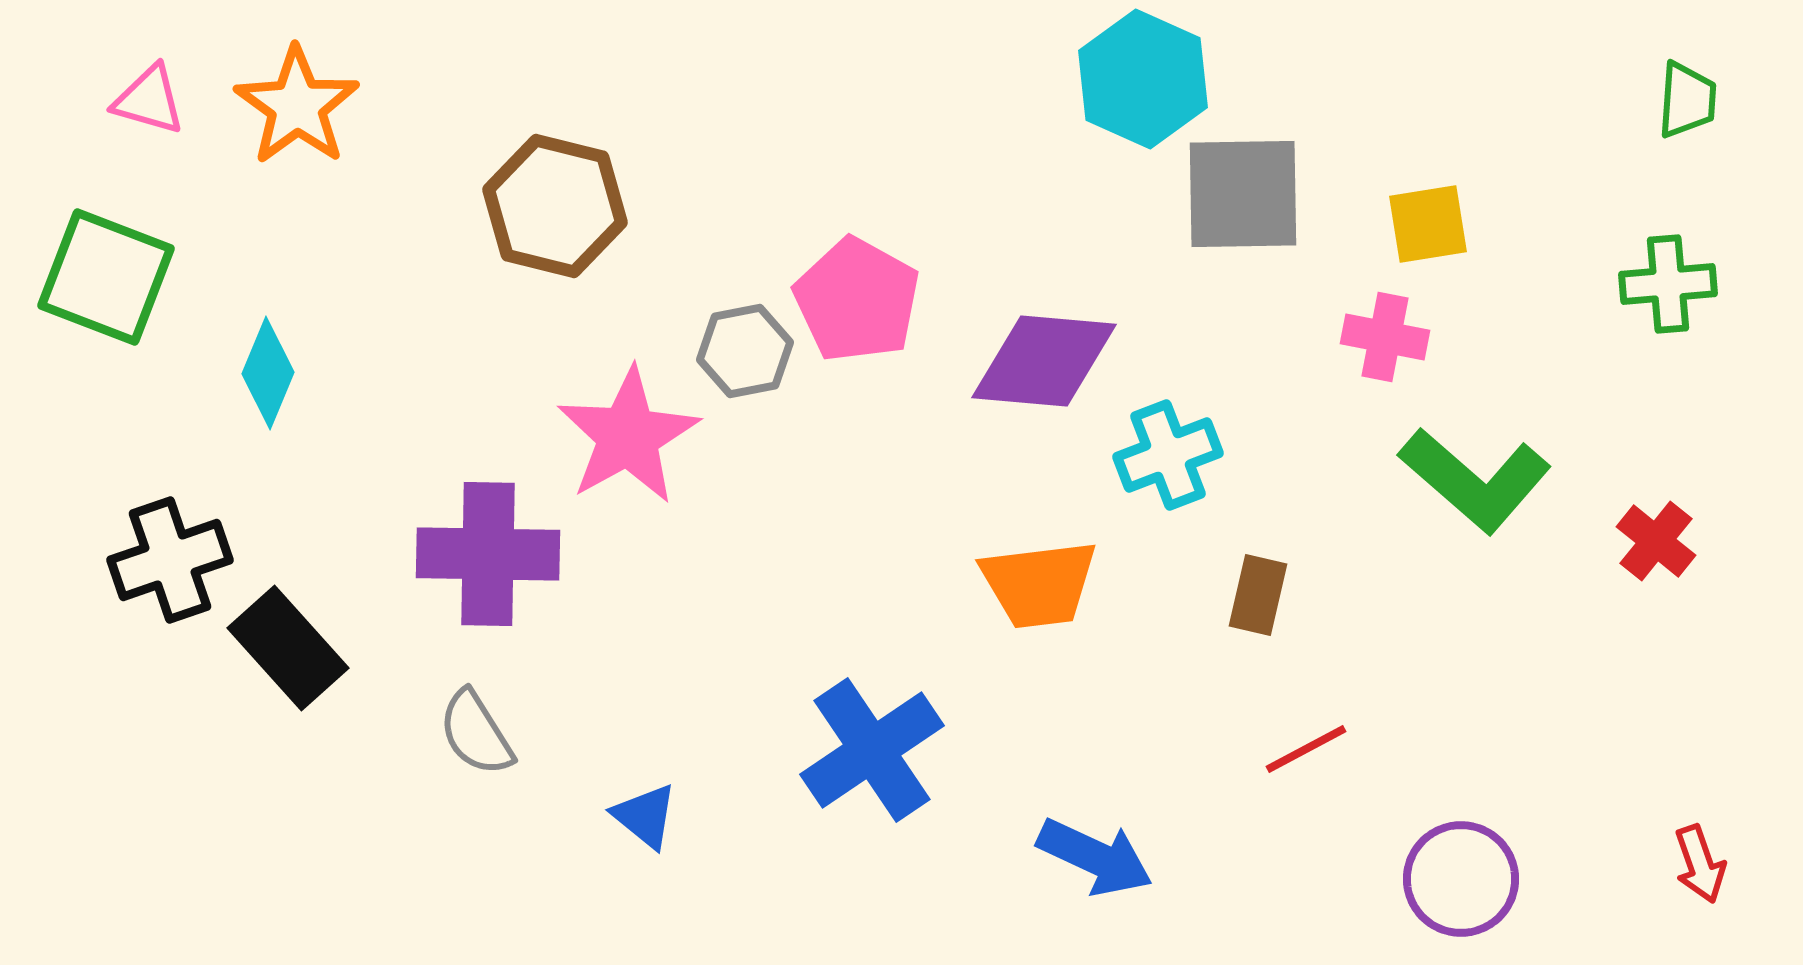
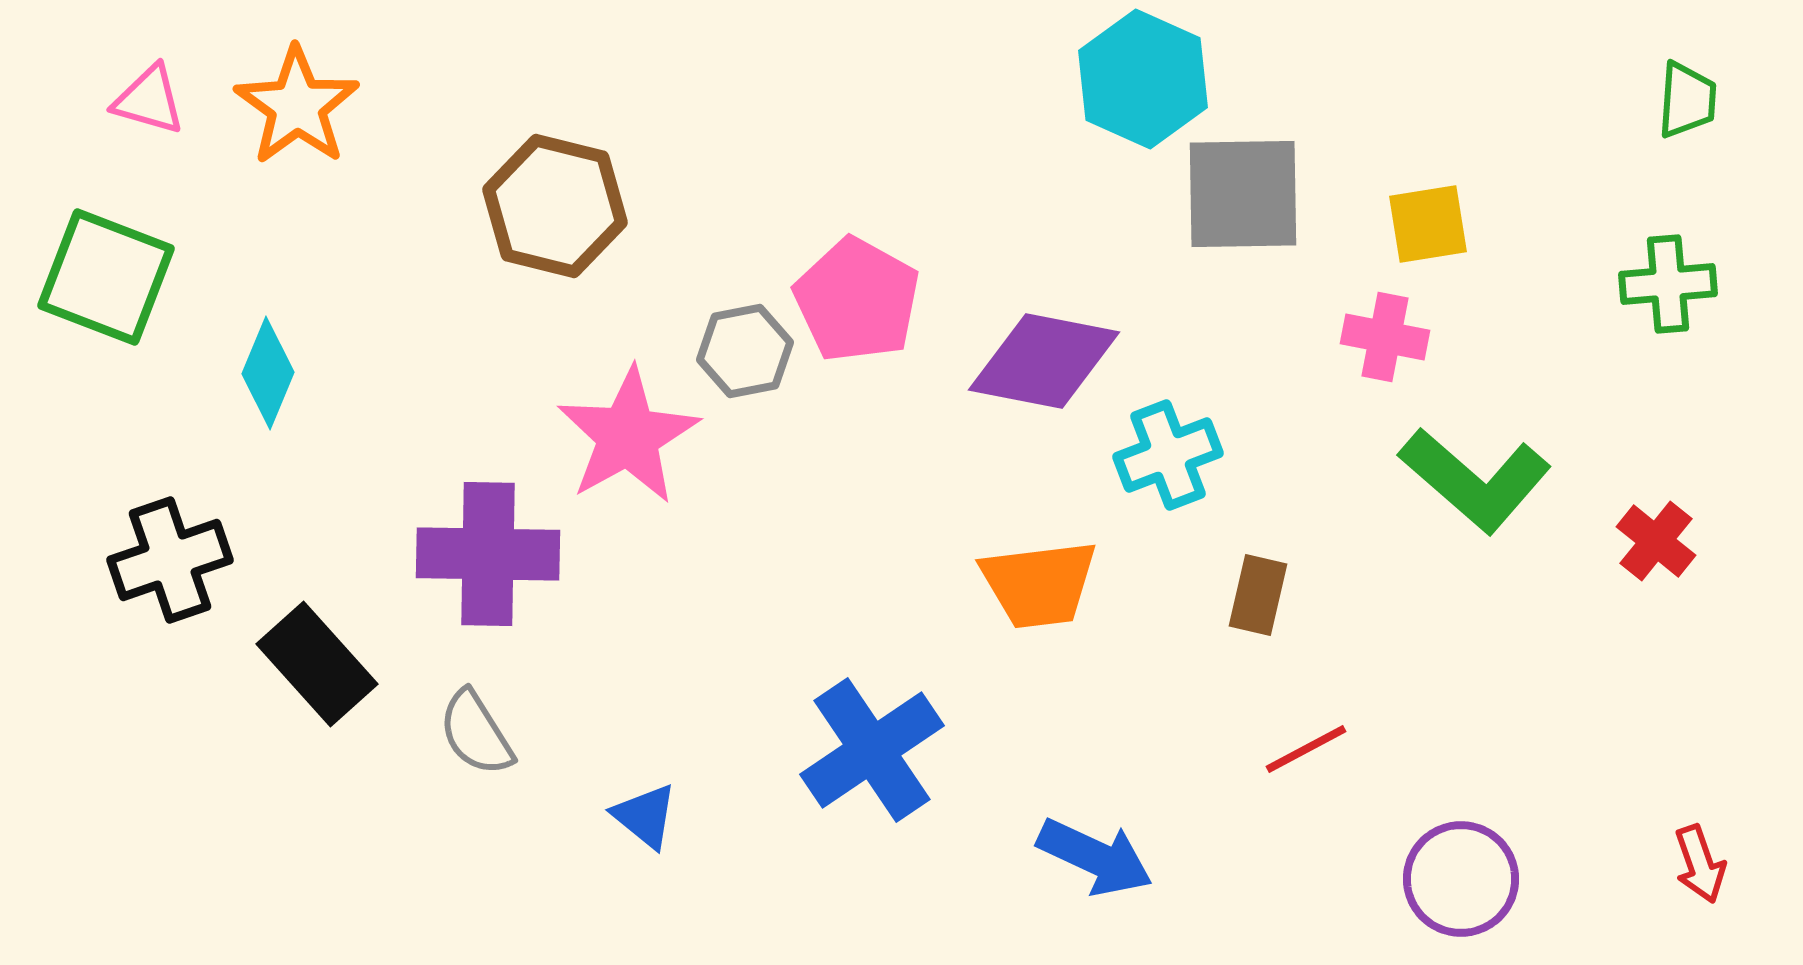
purple diamond: rotated 6 degrees clockwise
black rectangle: moved 29 px right, 16 px down
